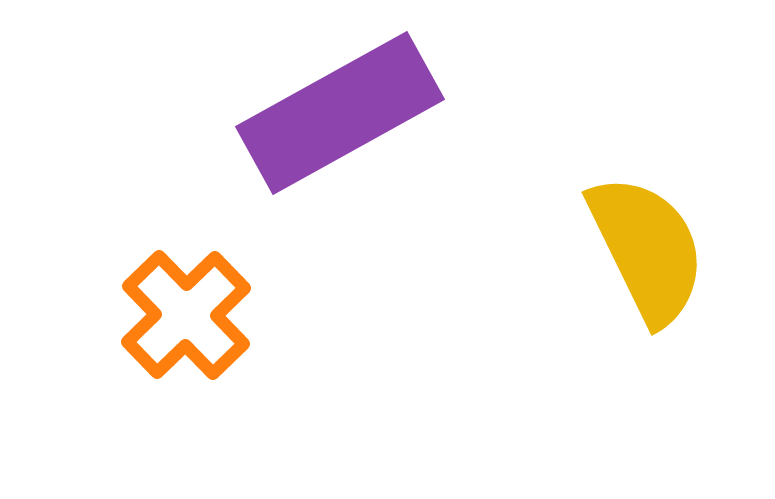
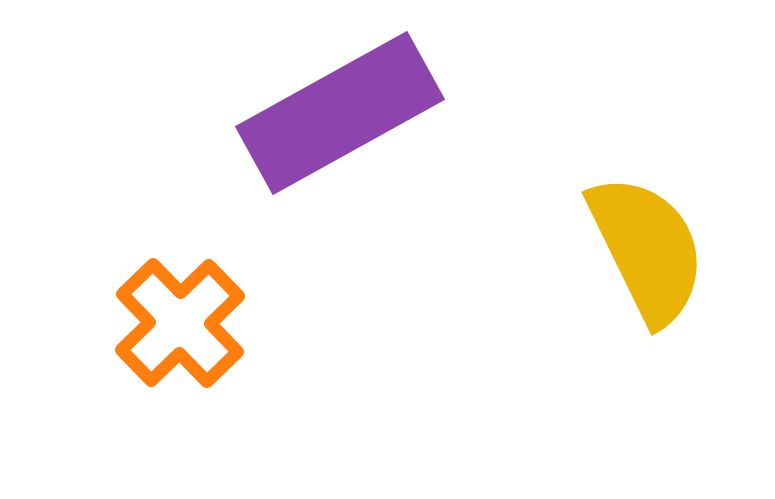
orange cross: moved 6 px left, 8 px down
